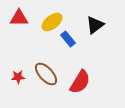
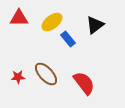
red semicircle: moved 4 px right, 1 px down; rotated 70 degrees counterclockwise
